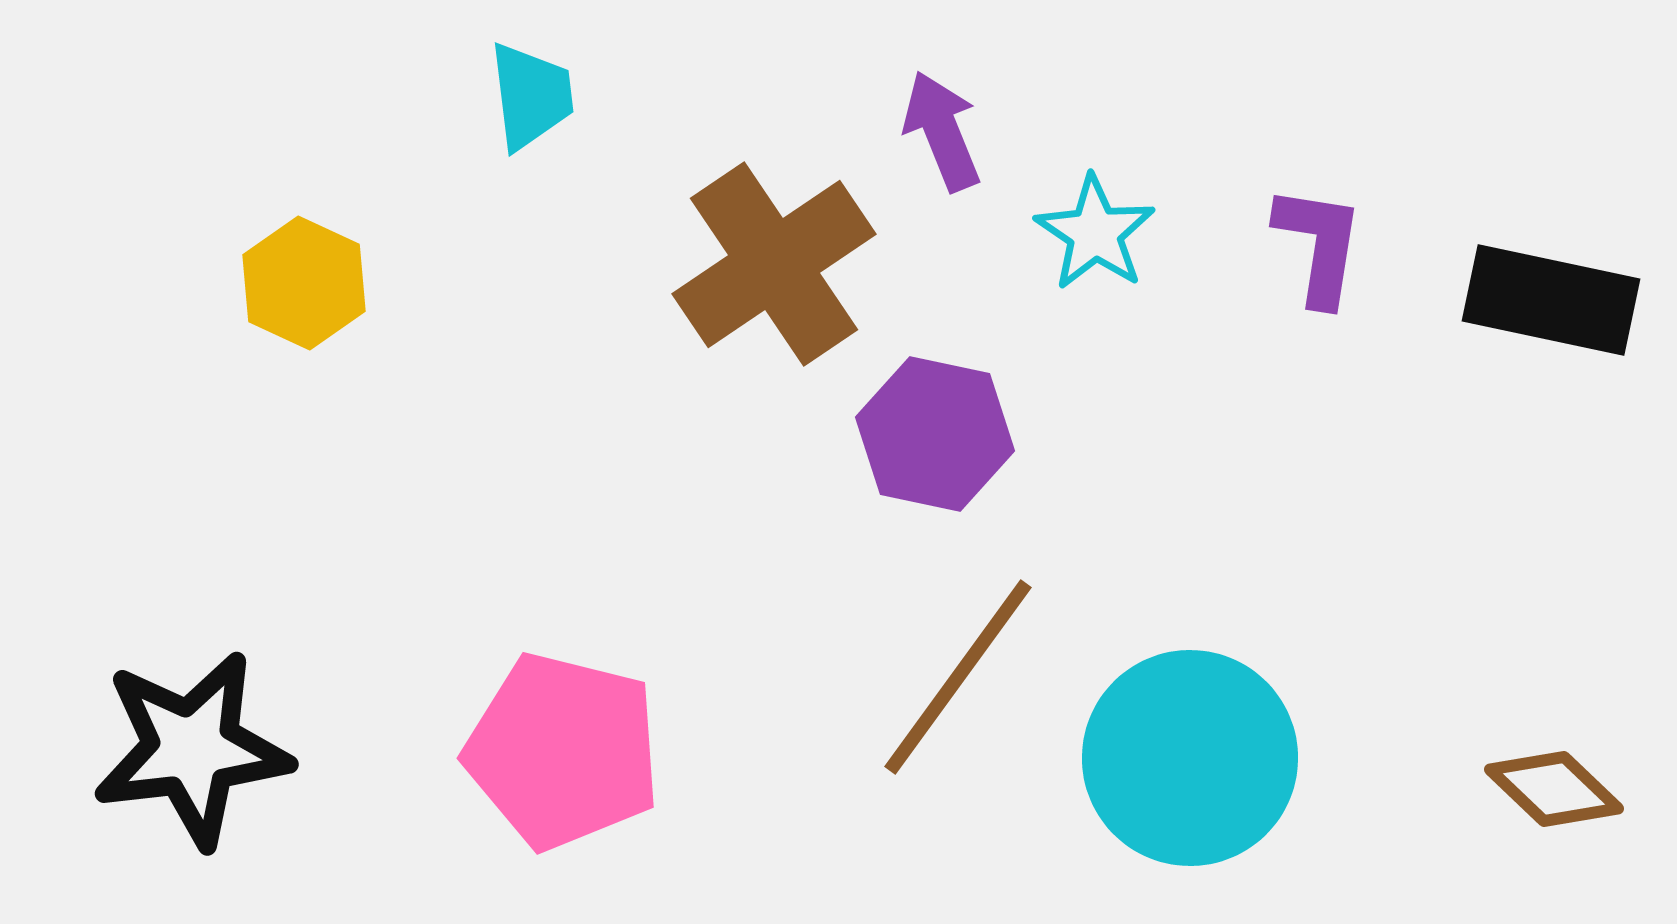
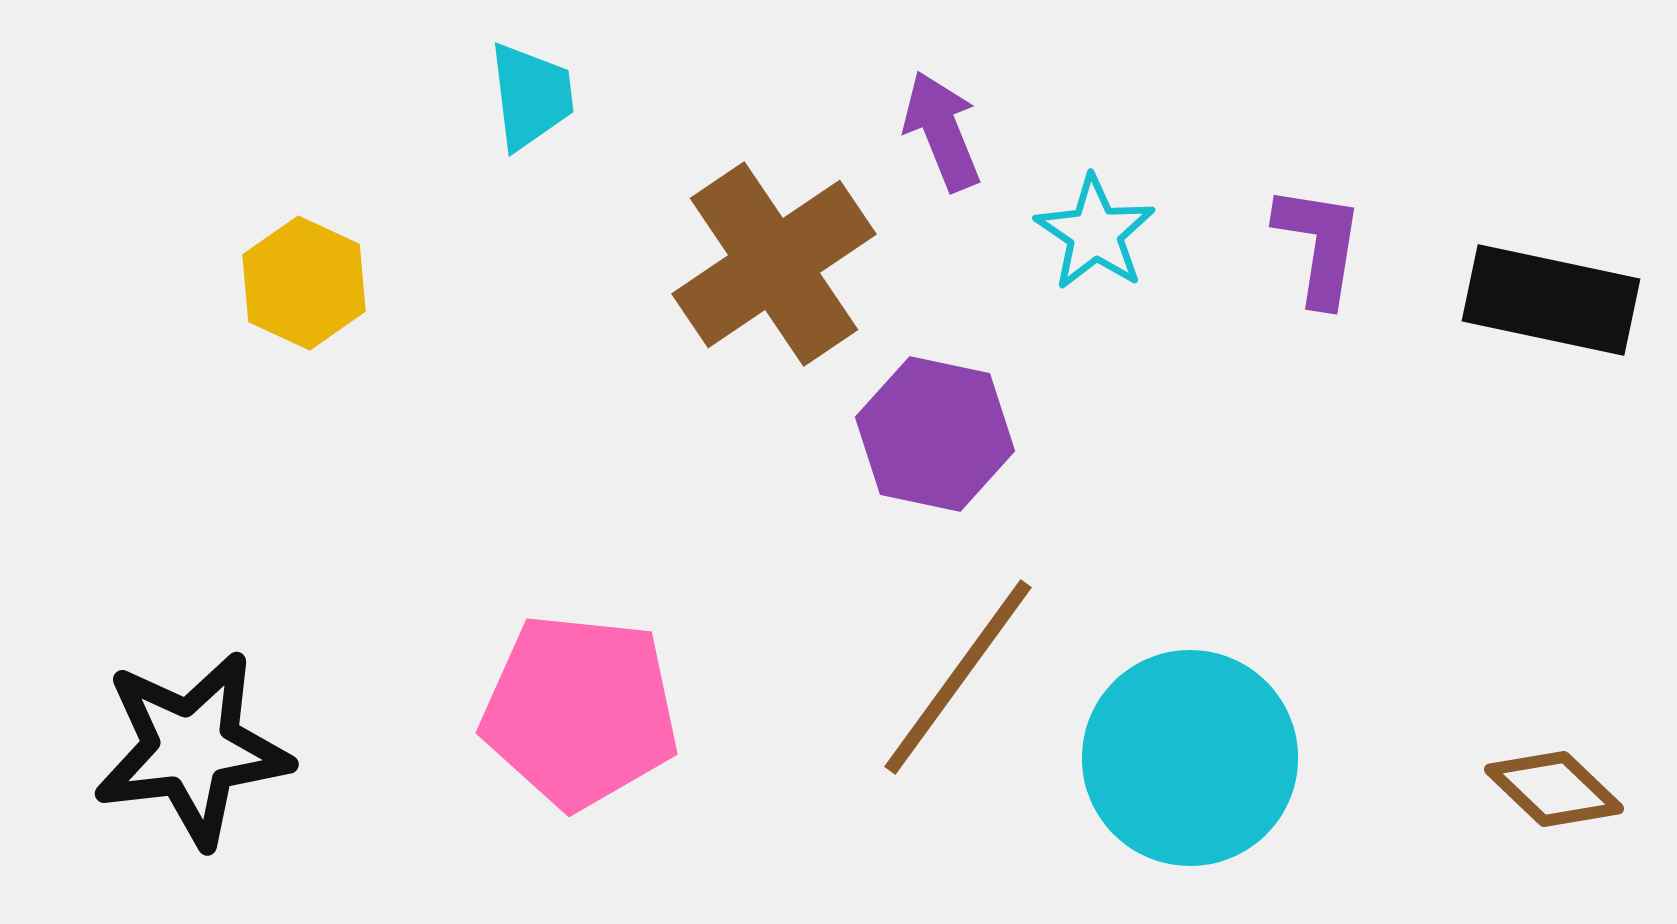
pink pentagon: moved 17 px right, 40 px up; rotated 8 degrees counterclockwise
